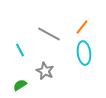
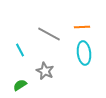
orange line: rotated 49 degrees clockwise
